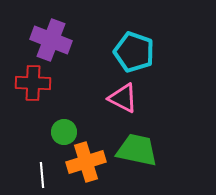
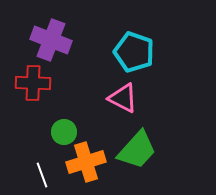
green trapezoid: rotated 120 degrees clockwise
white line: rotated 15 degrees counterclockwise
